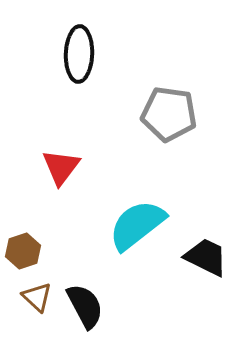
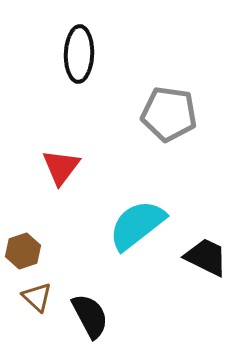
black semicircle: moved 5 px right, 10 px down
